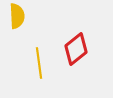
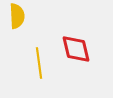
red diamond: rotated 64 degrees counterclockwise
